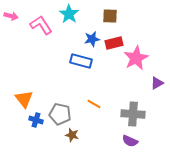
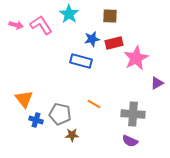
pink arrow: moved 5 px right, 9 px down
brown star: rotated 16 degrees counterclockwise
